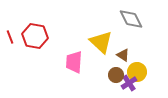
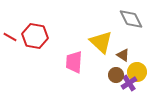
red line: rotated 40 degrees counterclockwise
